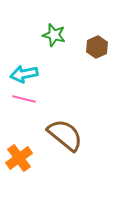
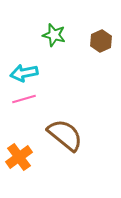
brown hexagon: moved 4 px right, 6 px up
cyan arrow: moved 1 px up
pink line: rotated 30 degrees counterclockwise
orange cross: moved 1 px up
